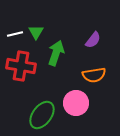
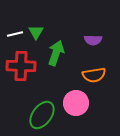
purple semicircle: rotated 54 degrees clockwise
red cross: rotated 8 degrees counterclockwise
